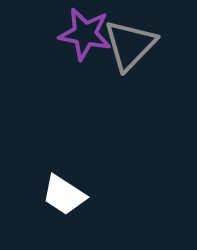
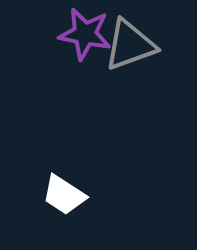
gray triangle: rotated 26 degrees clockwise
